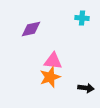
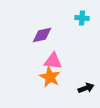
purple diamond: moved 11 px right, 6 px down
orange star: rotated 25 degrees counterclockwise
black arrow: rotated 28 degrees counterclockwise
